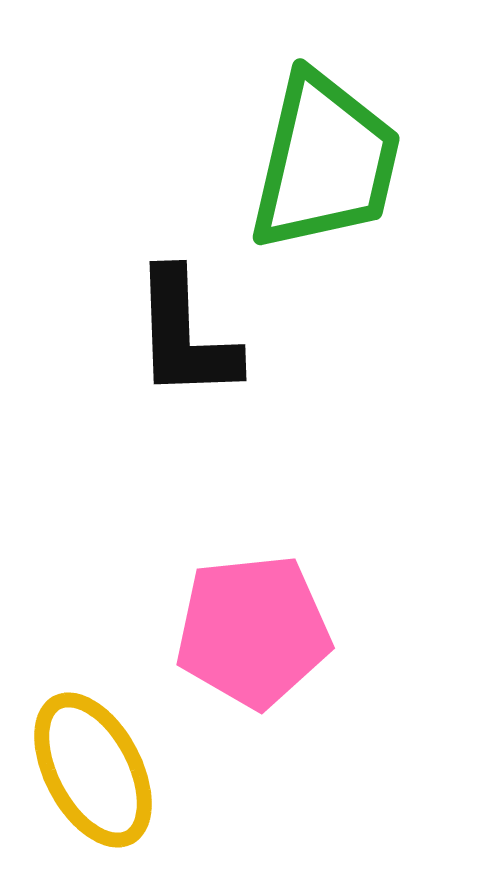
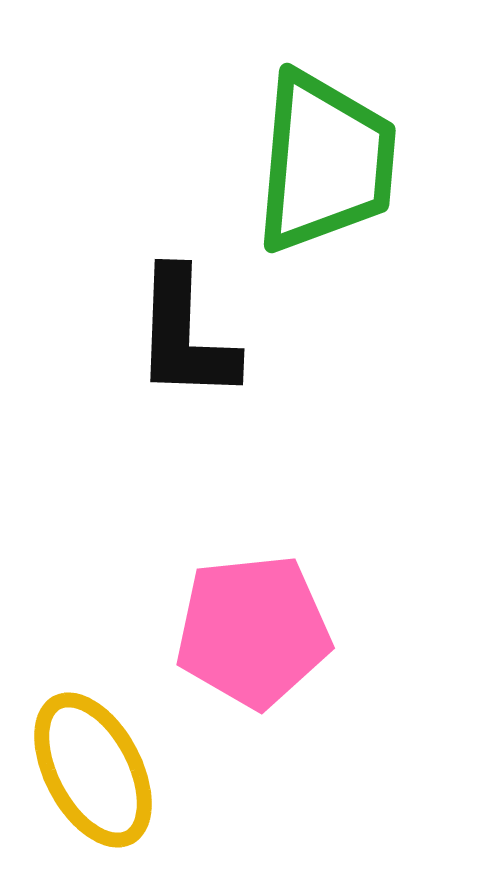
green trapezoid: rotated 8 degrees counterclockwise
black L-shape: rotated 4 degrees clockwise
